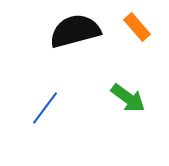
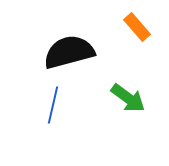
black semicircle: moved 6 px left, 21 px down
blue line: moved 8 px right, 3 px up; rotated 24 degrees counterclockwise
